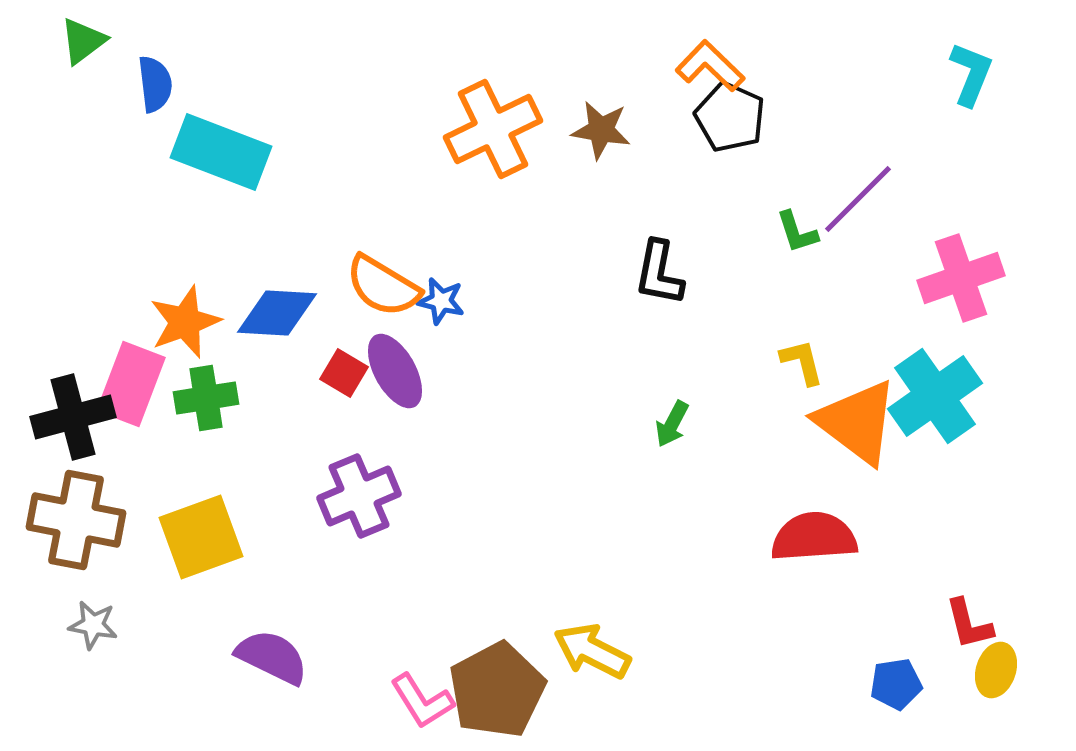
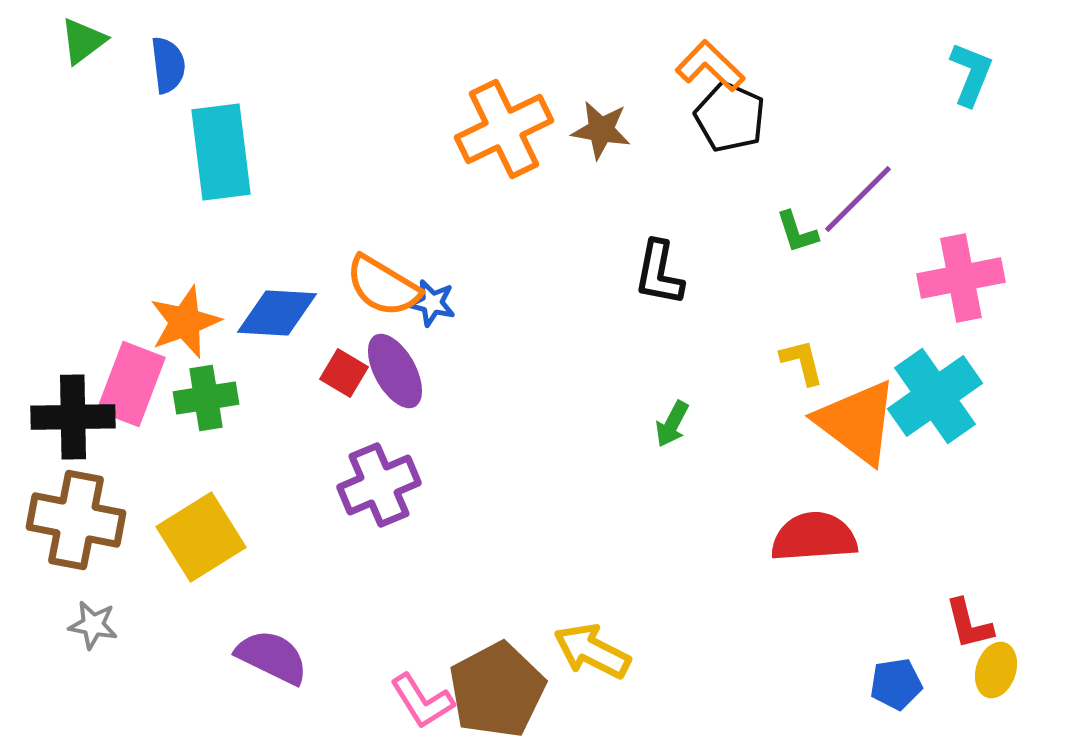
blue semicircle: moved 13 px right, 19 px up
orange cross: moved 11 px right
cyan rectangle: rotated 62 degrees clockwise
pink cross: rotated 8 degrees clockwise
blue star: moved 9 px left, 2 px down
black cross: rotated 14 degrees clockwise
purple cross: moved 20 px right, 11 px up
yellow square: rotated 12 degrees counterclockwise
